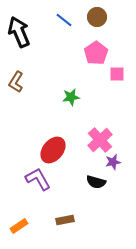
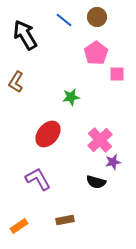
black arrow: moved 6 px right, 3 px down; rotated 8 degrees counterclockwise
red ellipse: moved 5 px left, 16 px up
